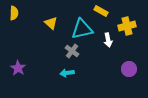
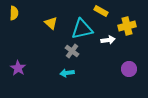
white arrow: rotated 88 degrees counterclockwise
